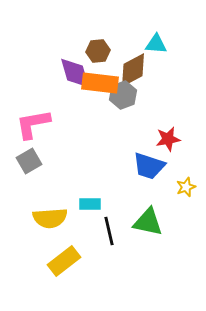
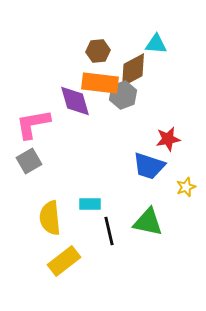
purple diamond: moved 28 px down
yellow semicircle: rotated 88 degrees clockwise
